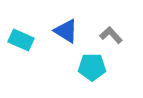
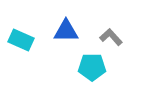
blue triangle: rotated 32 degrees counterclockwise
gray L-shape: moved 2 px down
